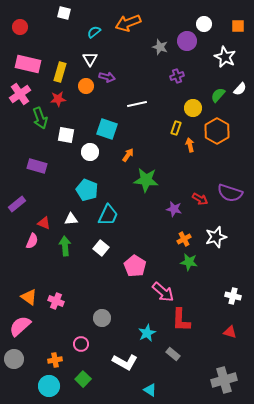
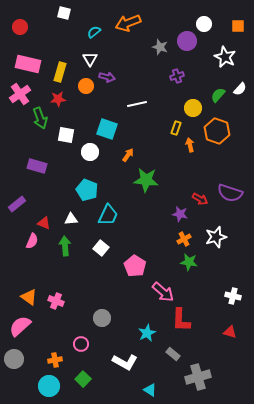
orange hexagon at (217, 131): rotated 10 degrees counterclockwise
purple star at (174, 209): moved 6 px right, 5 px down
gray cross at (224, 380): moved 26 px left, 3 px up
